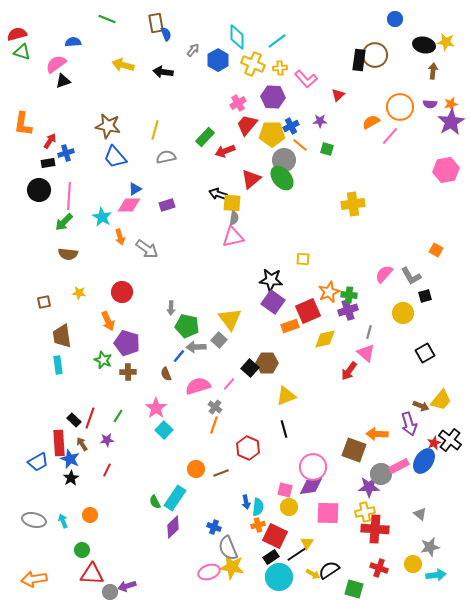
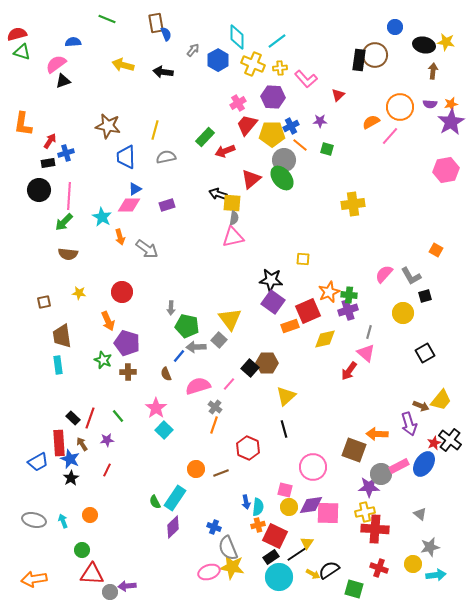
blue circle at (395, 19): moved 8 px down
blue trapezoid at (115, 157): moved 11 px right; rotated 40 degrees clockwise
yellow triangle at (286, 396): rotated 20 degrees counterclockwise
green line at (118, 416): rotated 72 degrees counterclockwise
black rectangle at (74, 420): moved 1 px left, 2 px up
blue ellipse at (424, 461): moved 3 px down
purple diamond at (311, 486): moved 19 px down
purple arrow at (127, 586): rotated 12 degrees clockwise
